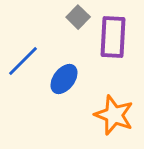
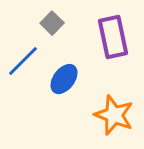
gray square: moved 26 px left, 6 px down
purple rectangle: rotated 15 degrees counterclockwise
